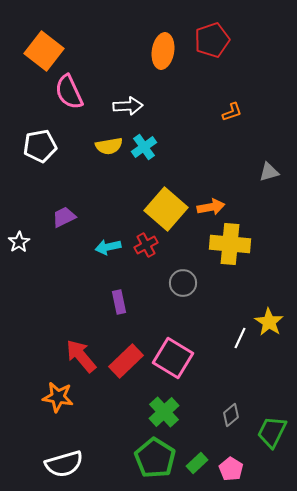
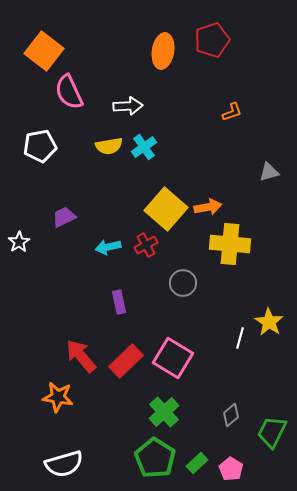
orange arrow: moved 3 px left
white line: rotated 10 degrees counterclockwise
